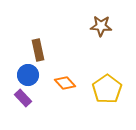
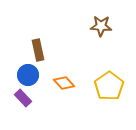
orange diamond: moved 1 px left
yellow pentagon: moved 2 px right, 3 px up
